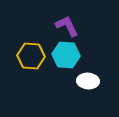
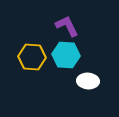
yellow hexagon: moved 1 px right, 1 px down
